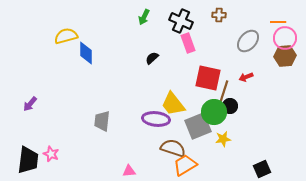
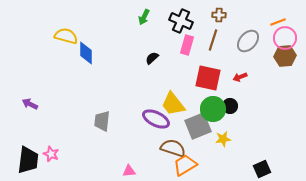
orange line: rotated 21 degrees counterclockwise
yellow semicircle: rotated 30 degrees clockwise
pink rectangle: moved 1 px left, 2 px down; rotated 36 degrees clockwise
red arrow: moved 6 px left
brown line: moved 11 px left, 51 px up
purple arrow: rotated 77 degrees clockwise
green circle: moved 1 px left, 3 px up
purple ellipse: rotated 20 degrees clockwise
